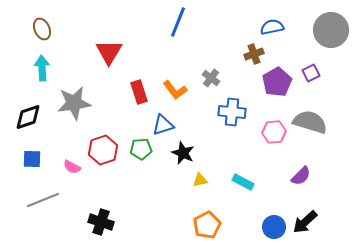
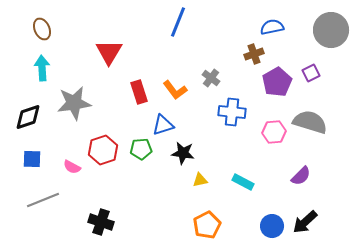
black star: rotated 15 degrees counterclockwise
blue circle: moved 2 px left, 1 px up
